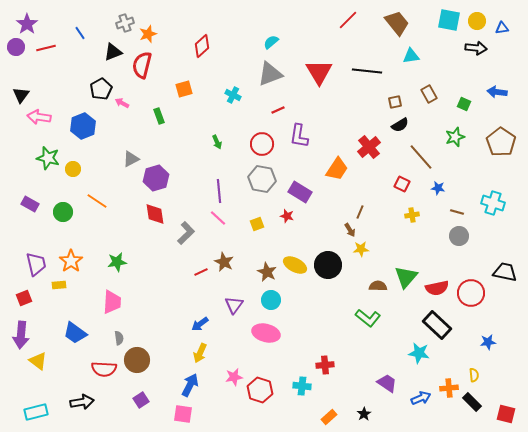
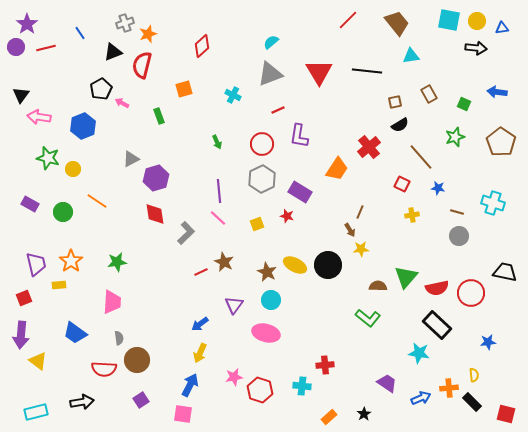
gray hexagon at (262, 179): rotated 24 degrees clockwise
